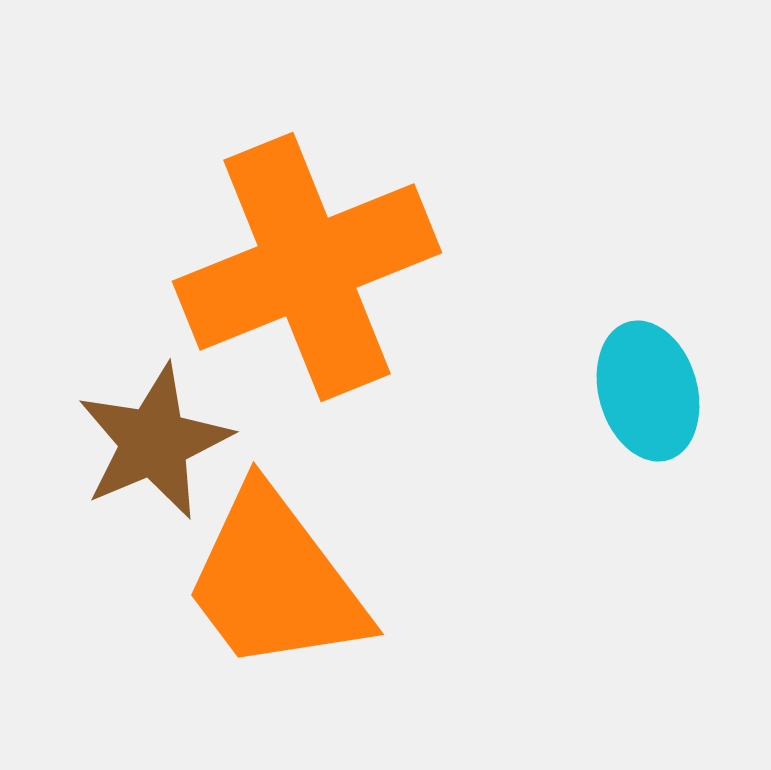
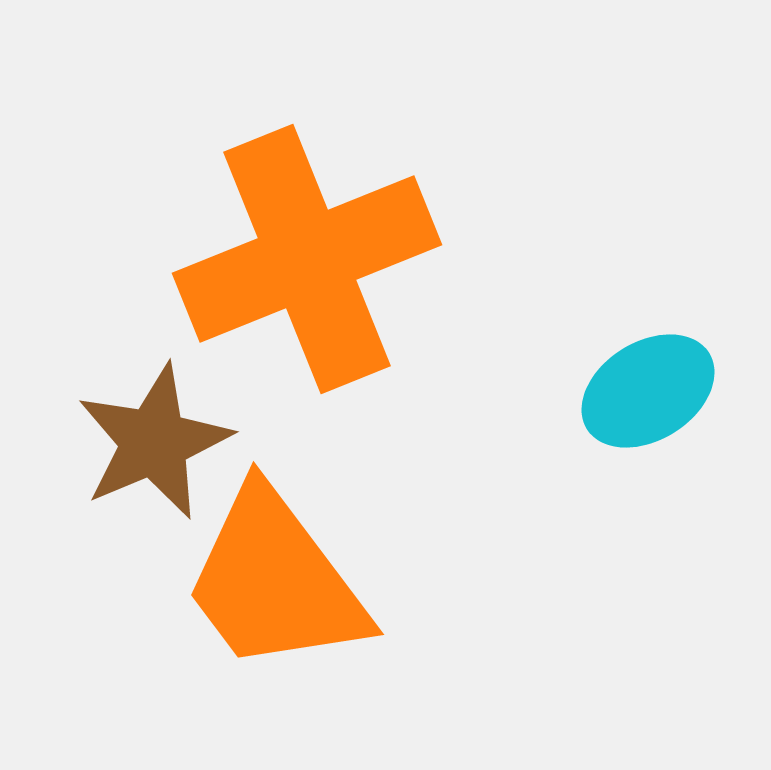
orange cross: moved 8 px up
cyan ellipse: rotated 74 degrees clockwise
